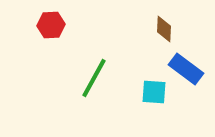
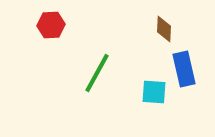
blue rectangle: moved 2 px left; rotated 40 degrees clockwise
green line: moved 3 px right, 5 px up
